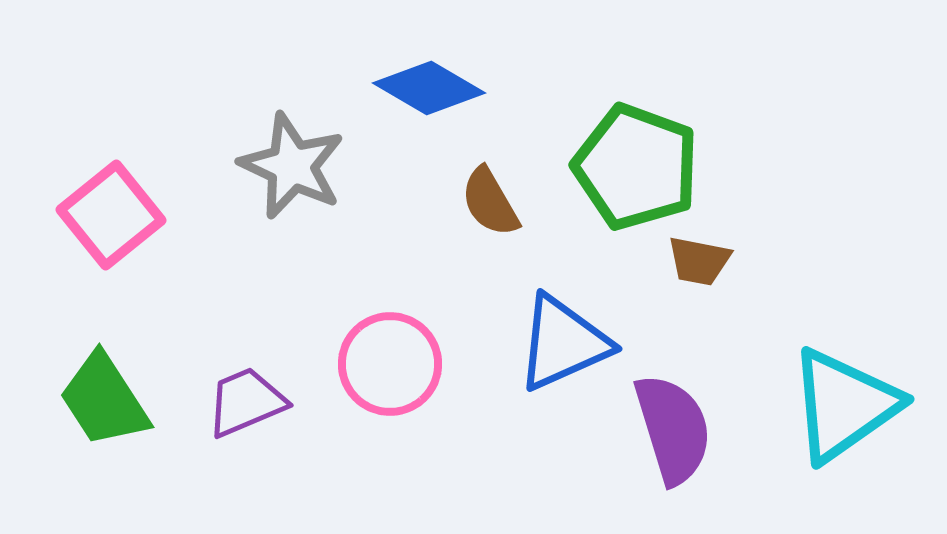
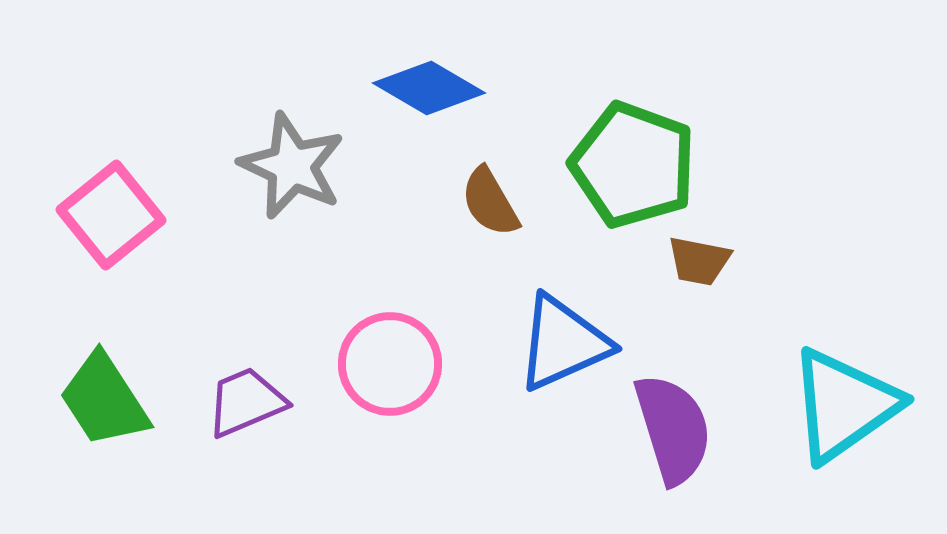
green pentagon: moved 3 px left, 2 px up
